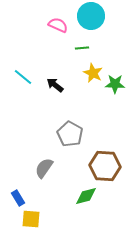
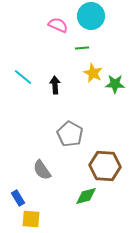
black arrow: rotated 48 degrees clockwise
gray semicircle: moved 2 px left, 2 px down; rotated 70 degrees counterclockwise
